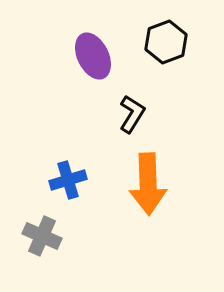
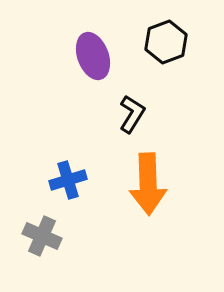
purple ellipse: rotated 6 degrees clockwise
